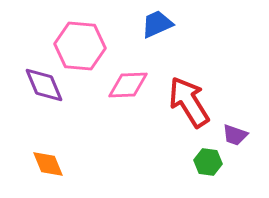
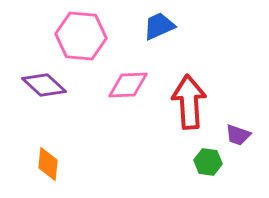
blue trapezoid: moved 2 px right, 2 px down
pink hexagon: moved 1 px right, 10 px up
purple diamond: rotated 24 degrees counterclockwise
red arrow: rotated 28 degrees clockwise
purple trapezoid: moved 3 px right
orange diamond: rotated 28 degrees clockwise
